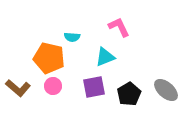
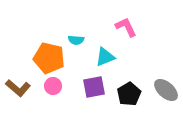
pink L-shape: moved 7 px right
cyan semicircle: moved 4 px right, 3 px down
